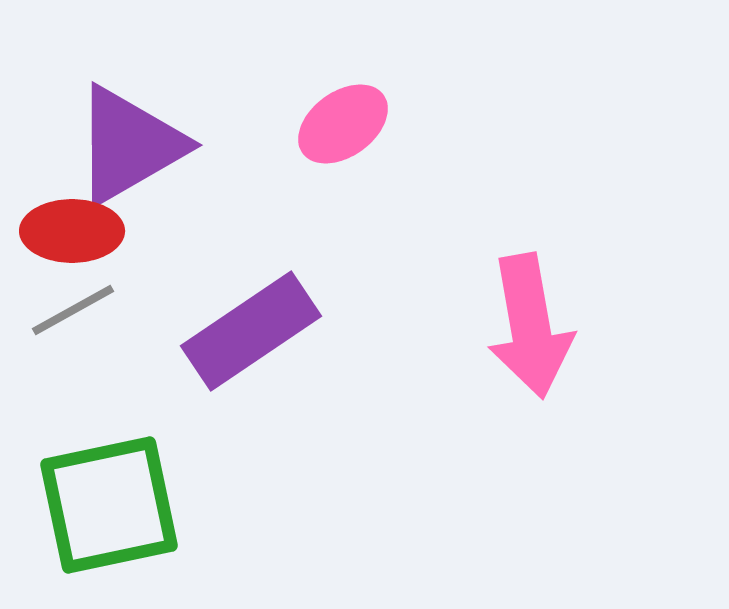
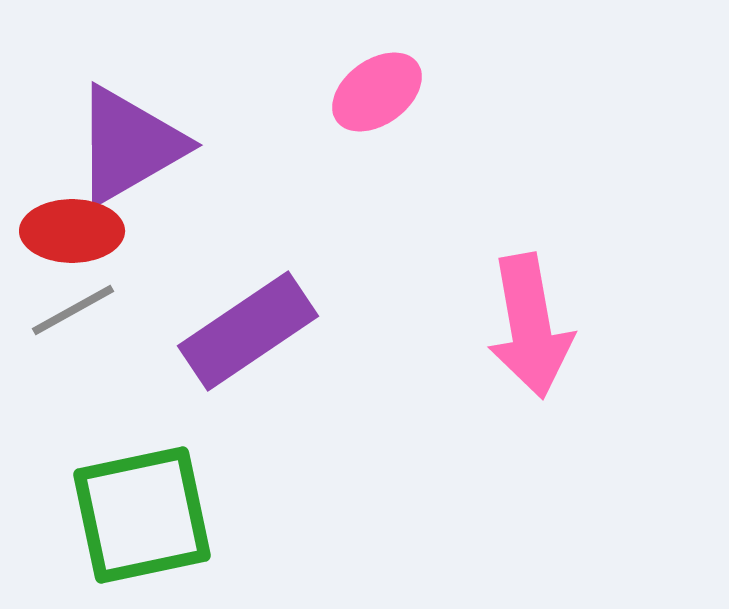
pink ellipse: moved 34 px right, 32 px up
purple rectangle: moved 3 px left
green square: moved 33 px right, 10 px down
